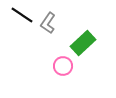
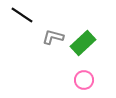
gray L-shape: moved 5 px right, 14 px down; rotated 70 degrees clockwise
pink circle: moved 21 px right, 14 px down
